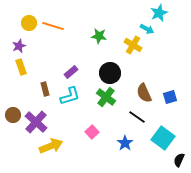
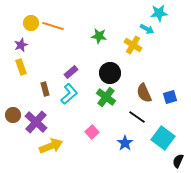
cyan star: rotated 18 degrees clockwise
yellow circle: moved 2 px right
purple star: moved 2 px right, 1 px up
cyan L-shape: moved 1 px left, 2 px up; rotated 25 degrees counterclockwise
black semicircle: moved 1 px left, 1 px down
